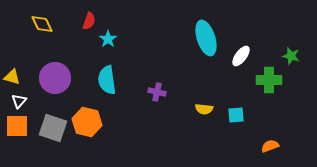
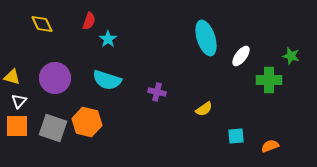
cyan semicircle: rotated 64 degrees counterclockwise
yellow semicircle: rotated 42 degrees counterclockwise
cyan square: moved 21 px down
